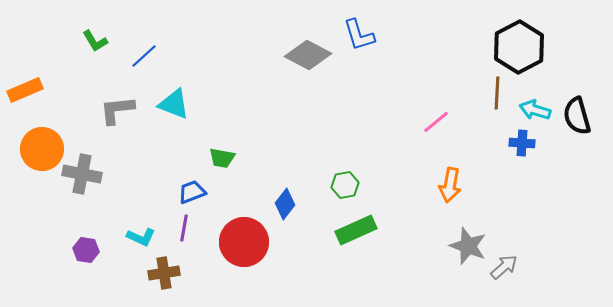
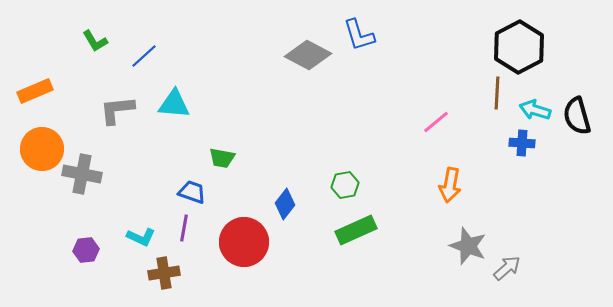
orange rectangle: moved 10 px right, 1 px down
cyan triangle: rotated 16 degrees counterclockwise
blue trapezoid: rotated 40 degrees clockwise
purple hexagon: rotated 15 degrees counterclockwise
gray arrow: moved 3 px right, 1 px down
